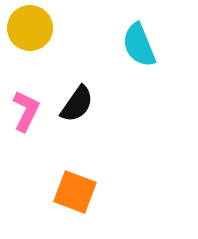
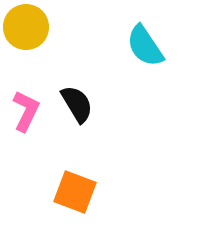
yellow circle: moved 4 px left, 1 px up
cyan semicircle: moved 6 px right, 1 px down; rotated 12 degrees counterclockwise
black semicircle: rotated 66 degrees counterclockwise
